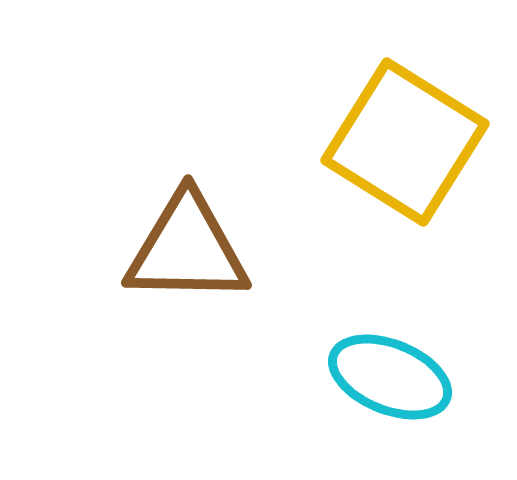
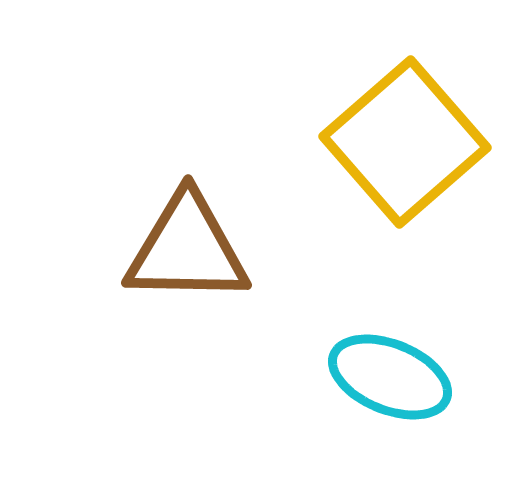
yellow square: rotated 17 degrees clockwise
